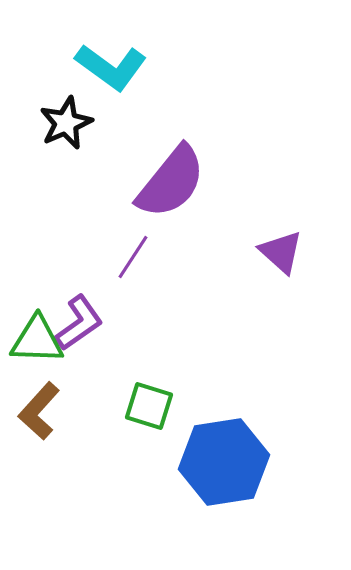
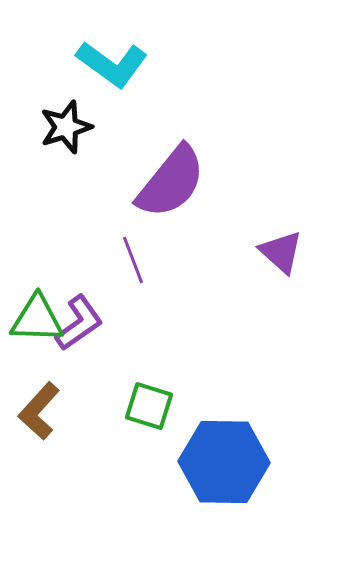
cyan L-shape: moved 1 px right, 3 px up
black star: moved 4 px down; rotated 6 degrees clockwise
purple line: moved 3 px down; rotated 54 degrees counterclockwise
green triangle: moved 21 px up
blue hexagon: rotated 10 degrees clockwise
